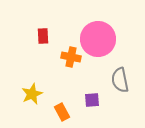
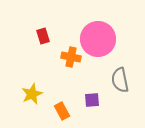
red rectangle: rotated 14 degrees counterclockwise
orange rectangle: moved 1 px up
